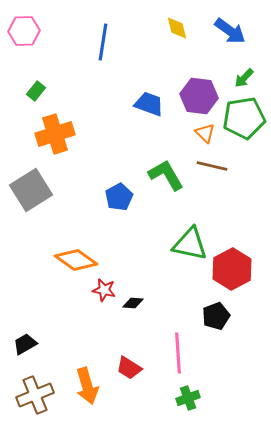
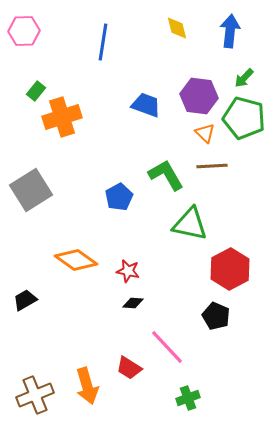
blue arrow: rotated 120 degrees counterclockwise
blue trapezoid: moved 3 px left, 1 px down
green pentagon: rotated 24 degrees clockwise
orange cross: moved 7 px right, 17 px up
brown line: rotated 16 degrees counterclockwise
green triangle: moved 20 px up
red hexagon: moved 2 px left
red star: moved 24 px right, 19 px up
black pentagon: rotated 28 degrees counterclockwise
black trapezoid: moved 44 px up
pink line: moved 11 px left, 6 px up; rotated 39 degrees counterclockwise
